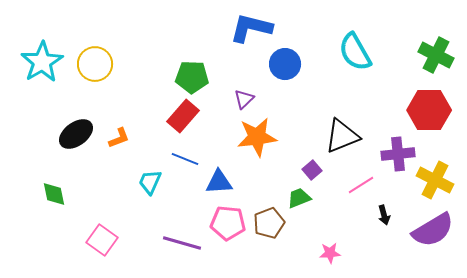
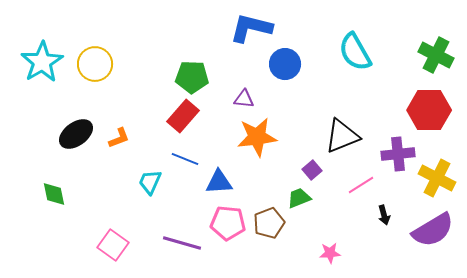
purple triangle: rotated 50 degrees clockwise
yellow cross: moved 2 px right, 2 px up
pink square: moved 11 px right, 5 px down
